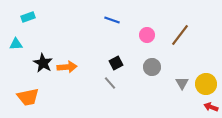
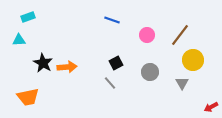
cyan triangle: moved 3 px right, 4 px up
gray circle: moved 2 px left, 5 px down
yellow circle: moved 13 px left, 24 px up
red arrow: rotated 48 degrees counterclockwise
